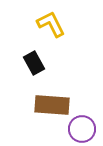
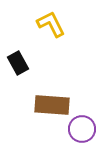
black rectangle: moved 16 px left
